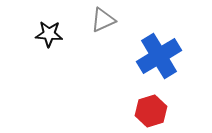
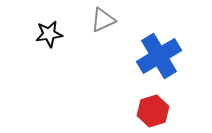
black star: rotated 12 degrees counterclockwise
red hexagon: moved 2 px right
